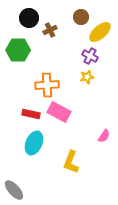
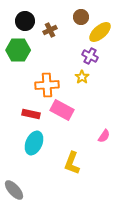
black circle: moved 4 px left, 3 px down
yellow star: moved 5 px left; rotated 24 degrees counterclockwise
pink rectangle: moved 3 px right, 2 px up
yellow L-shape: moved 1 px right, 1 px down
